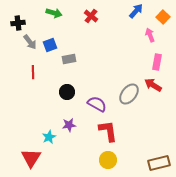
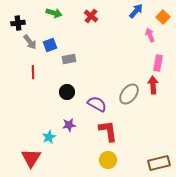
pink rectangle: moved 1 px right, 1 px down
red arrow: rotated 54 degrees clockwise
